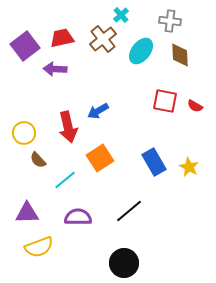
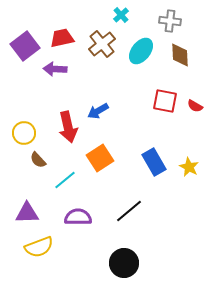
brown cross: moved 1 px left, 5 px down
